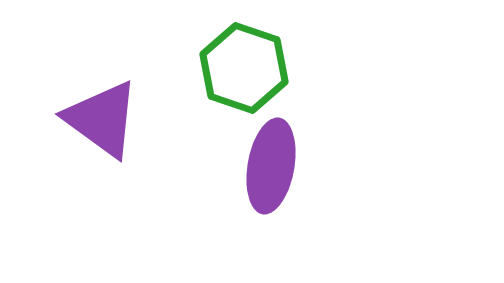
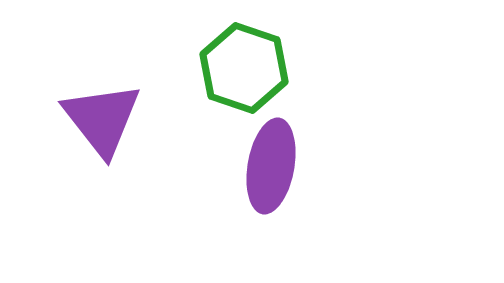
purple triangle: rotated 16 degrees clockwise
